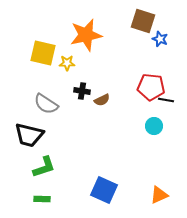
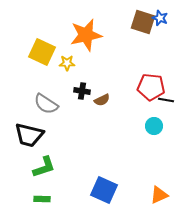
brown square: moved 1 px down
blue star: moved 21 px up
yellow square: moved 1 px left, 1 px up; rotated 12 degrees clockwise
